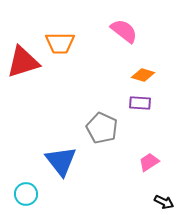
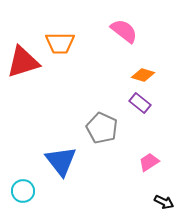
purple rectangle: rotated 35 degrees clockwise
cyan circle: moved 3 px left, 3 px up
